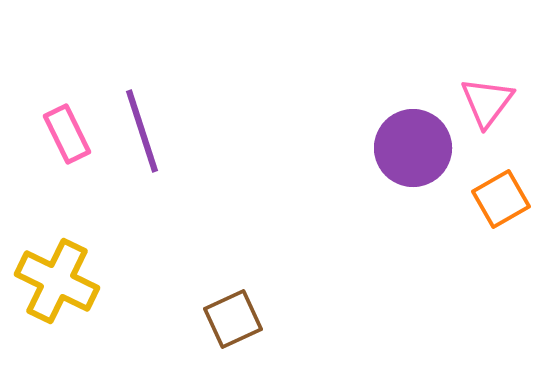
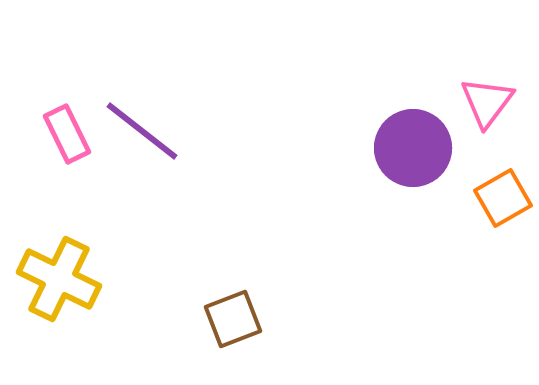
purple line: rotated 34 degrees counterclockwise
orange square: moved 2 px right, 1 px up
yellow cross: moved 2 px right, 2 px up
brown square: rotated 4 degrees clockwise
